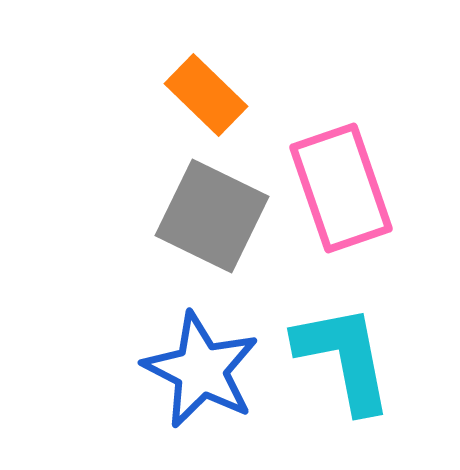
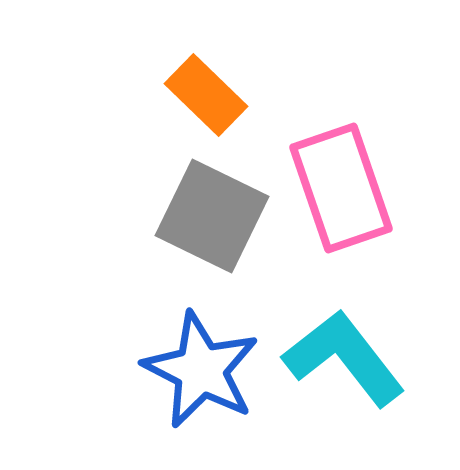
cyan L-shape: rotated 27 degrees counterclockwise
